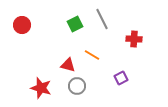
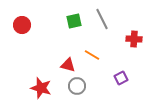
green square: moved 1 px left, 3 px up; rotated 14 degrees clockwise
